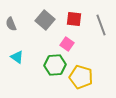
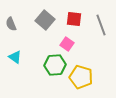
cyan triangle: moved 2 px left
